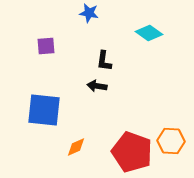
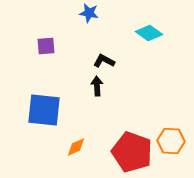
black L-shape: rotated 110 degrees clockwise
black arrow: rotated 78 degrees clockwise
